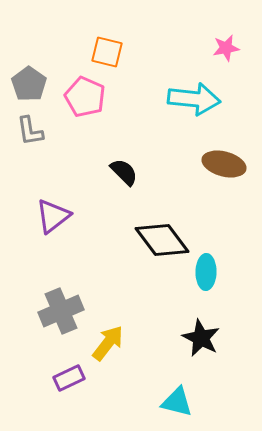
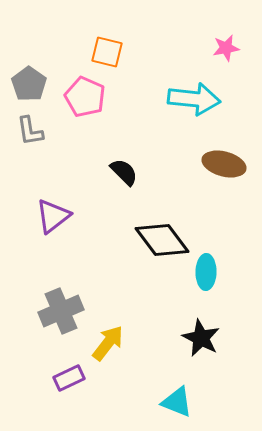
cyan triangle: rotated 8 degrees clockwise
